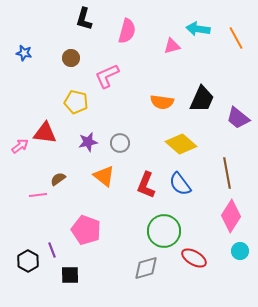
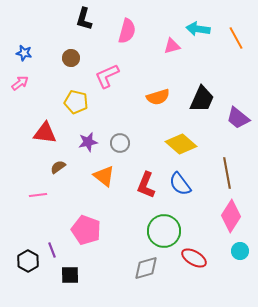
orange semicircle: moved 4 px left, 5 px up; rotated 25 degrees counterclockwise
pink arrow: moved 63 px up
brown semicircle: moved 12 px up
